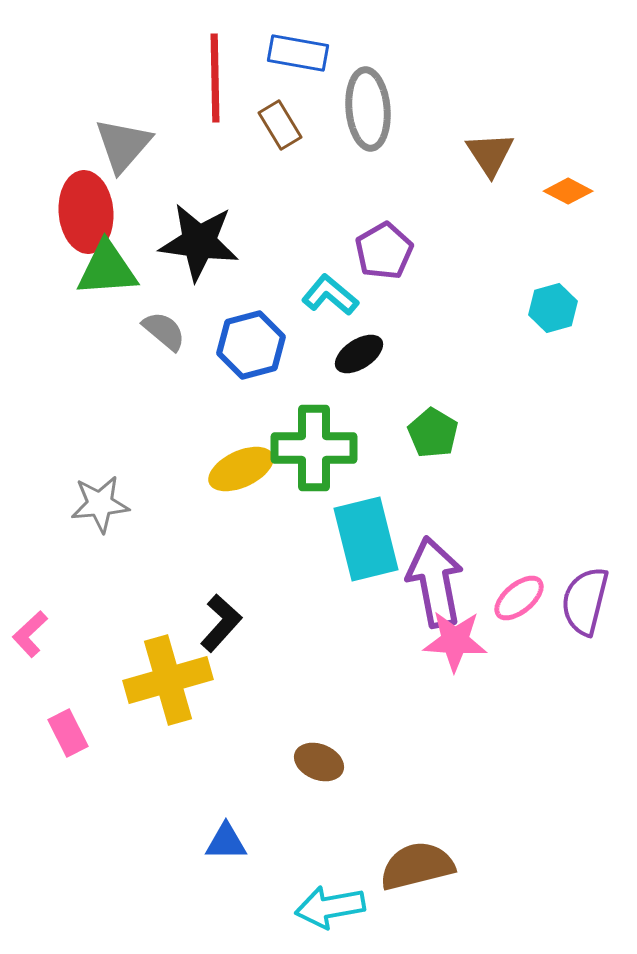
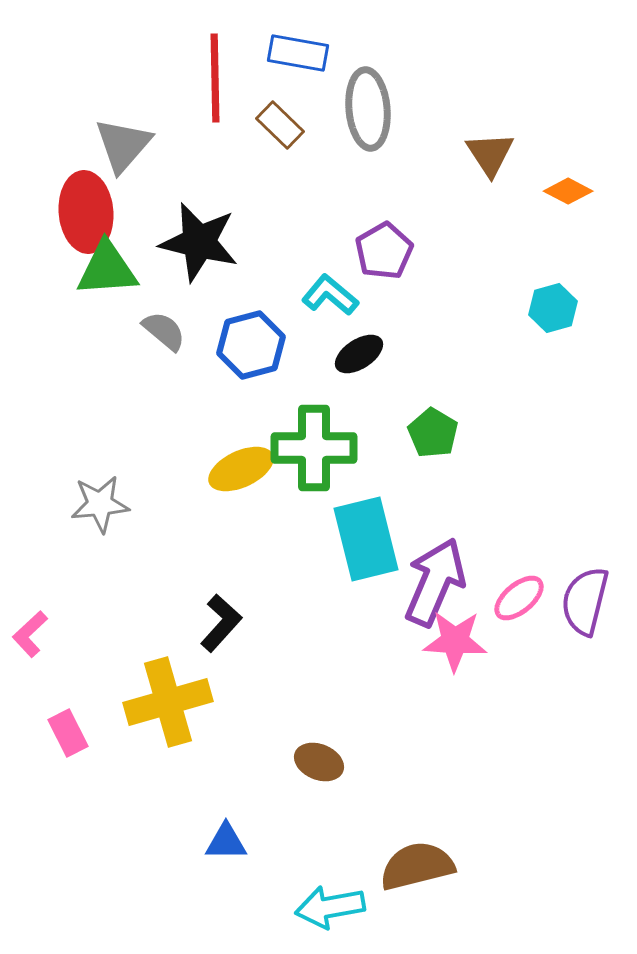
brown rectangle: rotated 15 degrees counterclockwise
black star: rotated 6 degrees clockwise
purple arrow: rotated 34 degrees clockwise
yellow cross: moved 22 px down
